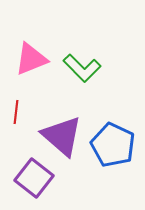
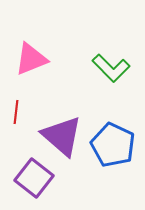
green L-shape: moved 29 px right
